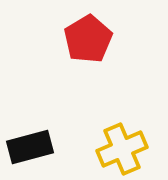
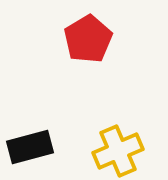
yellow cross: moved 4 px left, 2 px down
